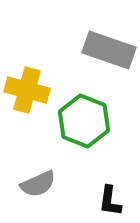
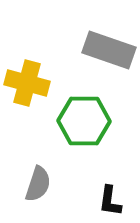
yellow cross: moved 7 px up
green hexagon: rotated 21 degrees counterclockwise
gray semicircle: rotated 48 degrees counterclockwise
